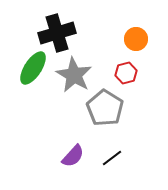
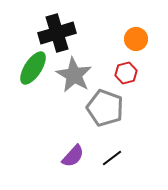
gray pentagon: rotated 12 degrees counterclockwise
